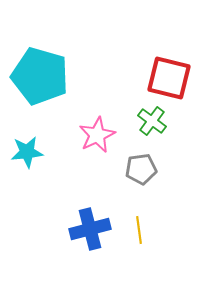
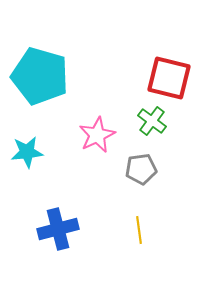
blue cross: moved 32 px left
